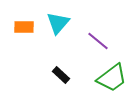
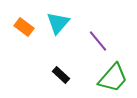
orange rectangle: rotated 36 degrees clockwise
purple line: rotated 10 degrees clockwise
green trapezoid: moved 1 px right; rotated 12 degrees counterclockwise
